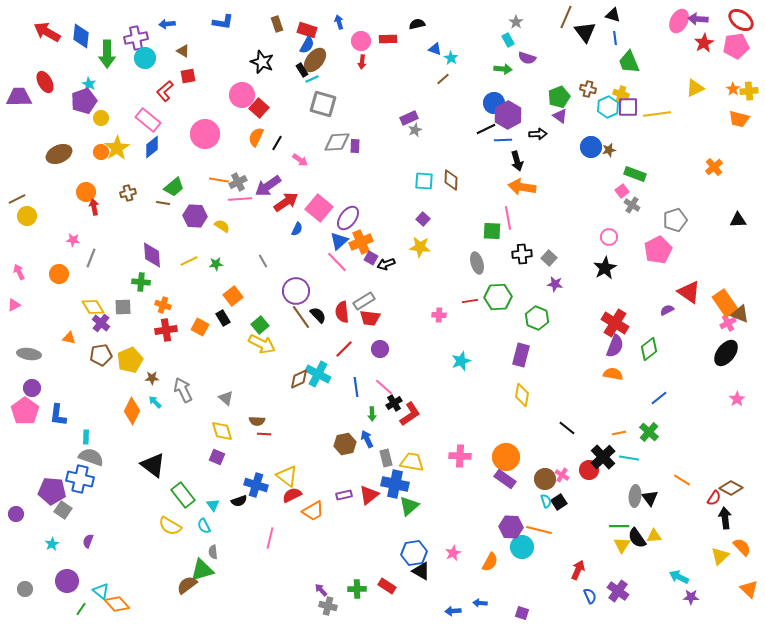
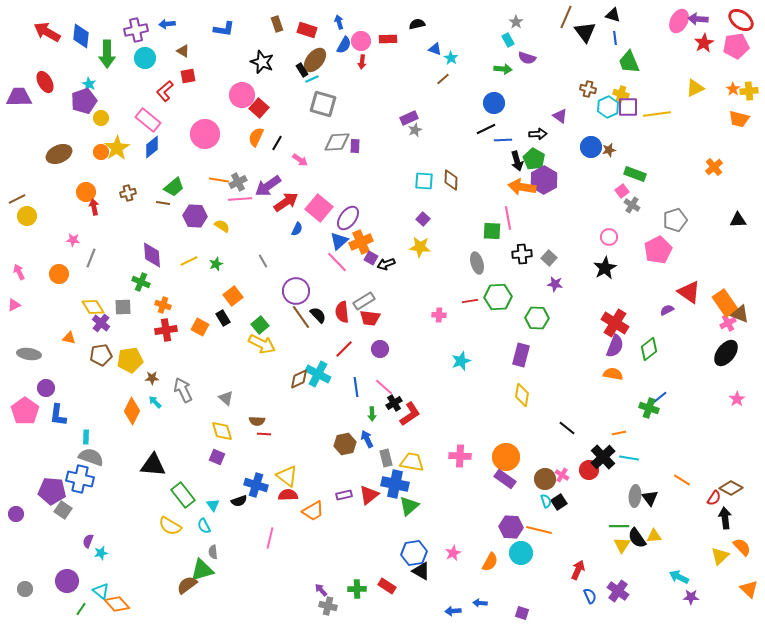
blue L-shape at (223, 22): moved 1 px right, 7 px down
purple cross at (136, 38): moved 8 px up
blue semicircle at (307, 45): moved 37 px right
green pentagon at (559, 97): moved 25 px left, 62 px down; rotated 20 degrees counterclockwise
purple hexagon at (508, 115): moved 36 px right, 65 px down
green star at (216, 264): rotated 16 degrees counterclockwise
green cross at (141, 282): rotated 18 degrees clockwise
green hexagon at (537, 318): rotated 20 degrees counterclockwise
yellow pentagon at (130, 360): rotated 15 degrees clockwise
purple circle at (32, 388): moved 14 px right
green cross at (649, 432): moved 24 px up; rotated 24 degrees counterclockwise
black triangle at (153, 465): rotated 32 degrees counterclockwise
red semicircle at (292, 495): moved 4 px left; rotated 24 degrees clockwise
cyan star at (52, 544): moved 49 px right, 9 px down; rotated 16 degrees clockwise
cyan circle at (522, 547): moved 1 px left, 6 px down
